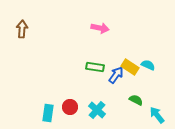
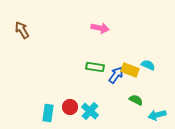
brown arrow: moved 1 px down; rotated 36 degrees counterclockwise
yellow rectangle: moved 3 px down; rotated 12 degrees counterclockwise
cyan cross: moved 7 px left, 1 px down
cyan arrow: rotated 66 degrees counterclockwise
